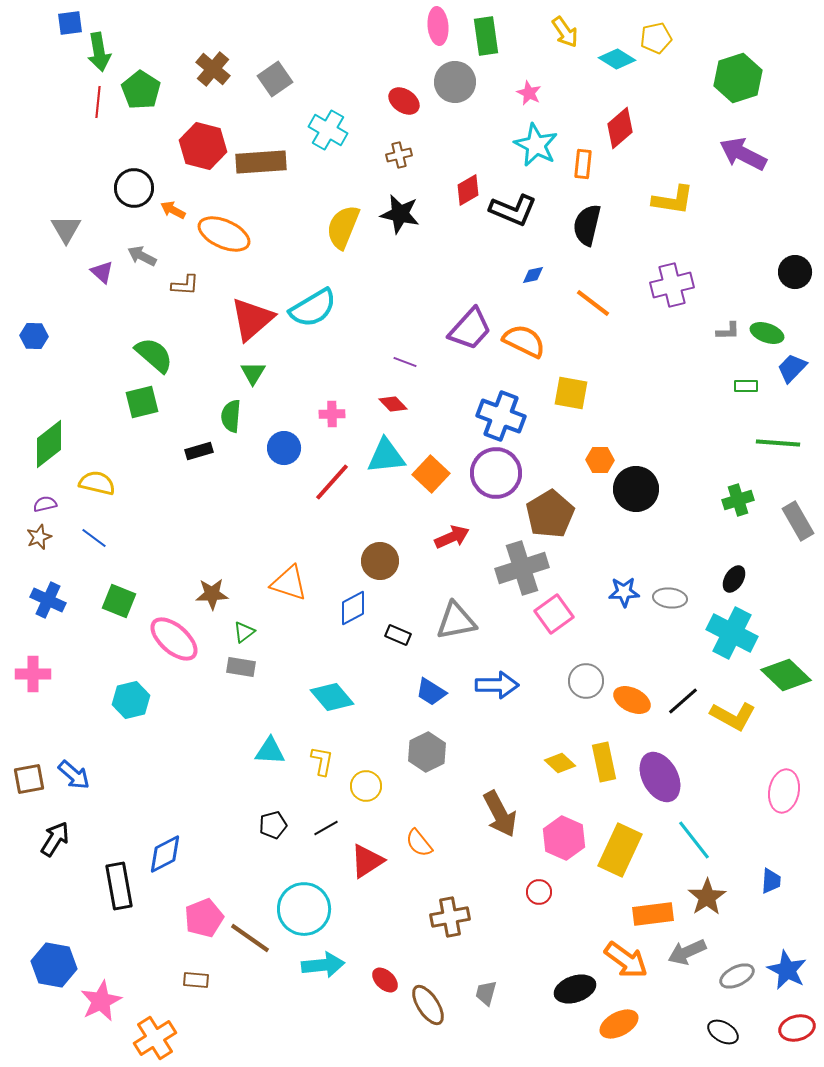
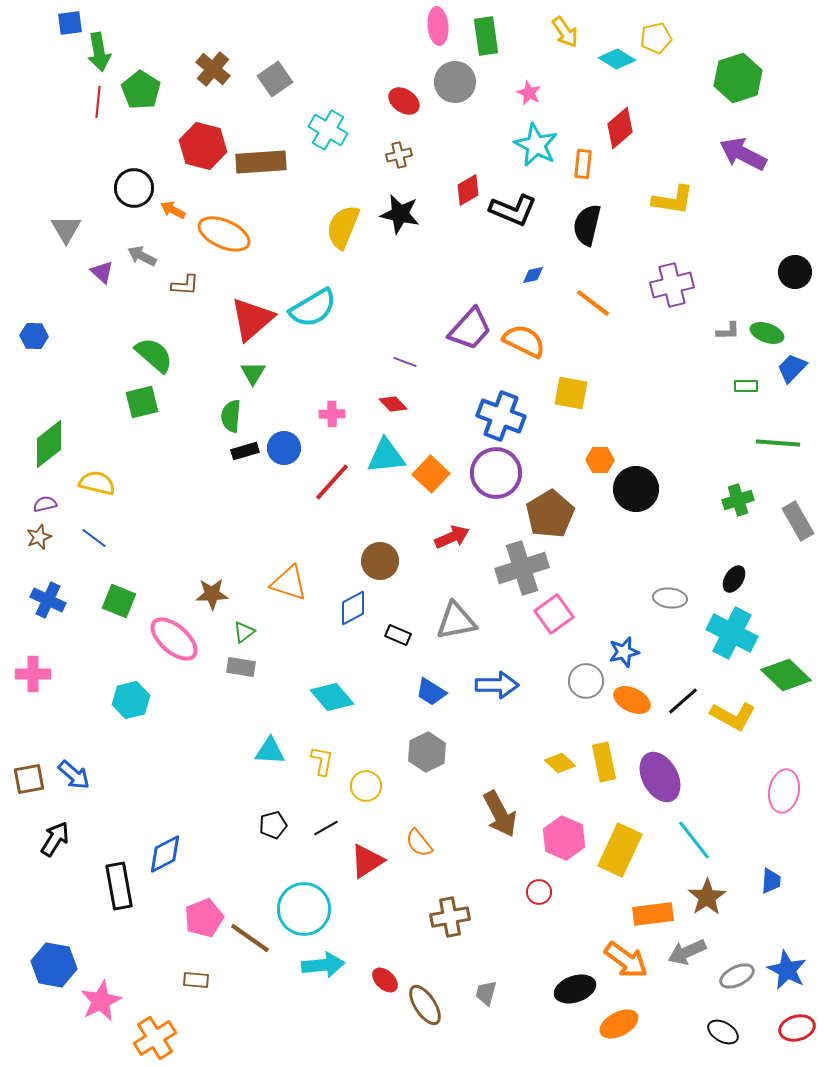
black rectangle at (199, 451): moved 46 px right
blue star at (624, 592): moved 60 px down; rotated 12 degrees counterclockwise
brown ellipse at (428, 1005): moved 3 px left
